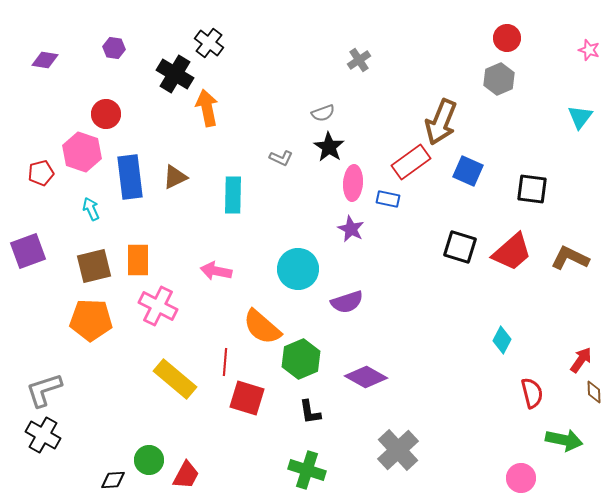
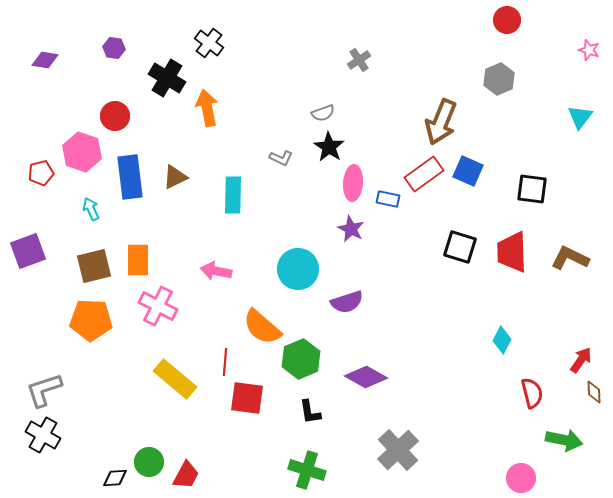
red circle at (507, 38): moved 18 px up
black cross at (175, 74): moved 8 px left, 4 px down
red circle at (106, 114): moved 9 px right, 2 px down
red rectangle at (411, 162): moved 13 px right, 12 px down
red trapezoid at (512, 252): rotated 129 degrees clockwise
red square at (247, 398): rotated 9 degrees counterclockwise
green circle at (149, 460): moved 2 px down
black diamond at (113, 480): moved 2 px right, 2 px up
